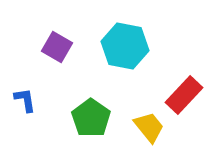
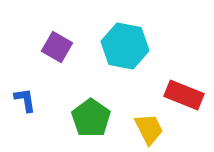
red rectangle: rotated 69 degrees clockwise
yellow trapezoid: moved 2 px down; rotated 12 degrees clockwise
